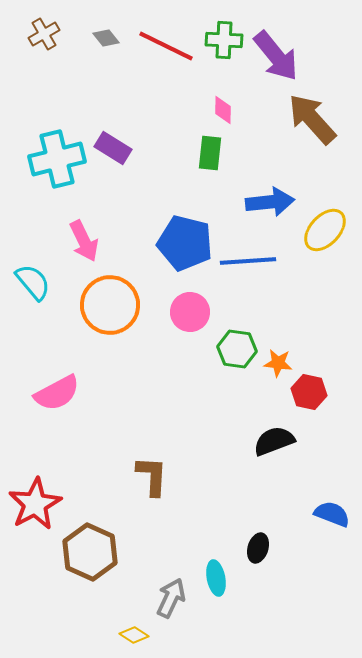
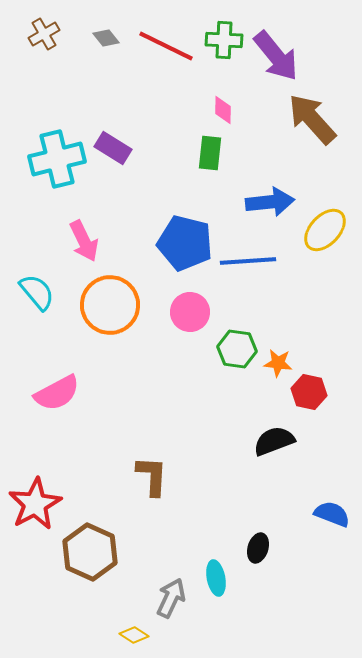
cyan semicircle: moved 4 px right, 10 px down
